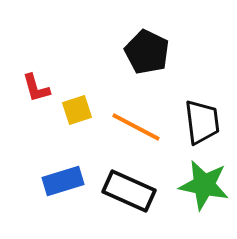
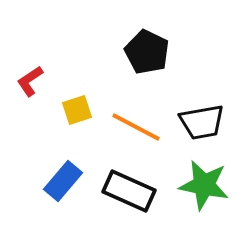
red L-shape: moved 6 px left, 7 px up; rotated 72 degrees clockwise
black trapezoid: rotated 87 degrees clockwise
blue rectangle: rotated 33 degrees counterclockwise
